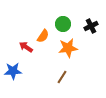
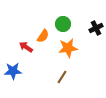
black cross: moved 5 px right, 2 px down
